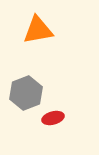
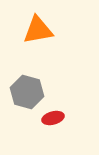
gray hexagon: moved 1 px right, 1 px up; rotated 24 degrees counterclockwise
